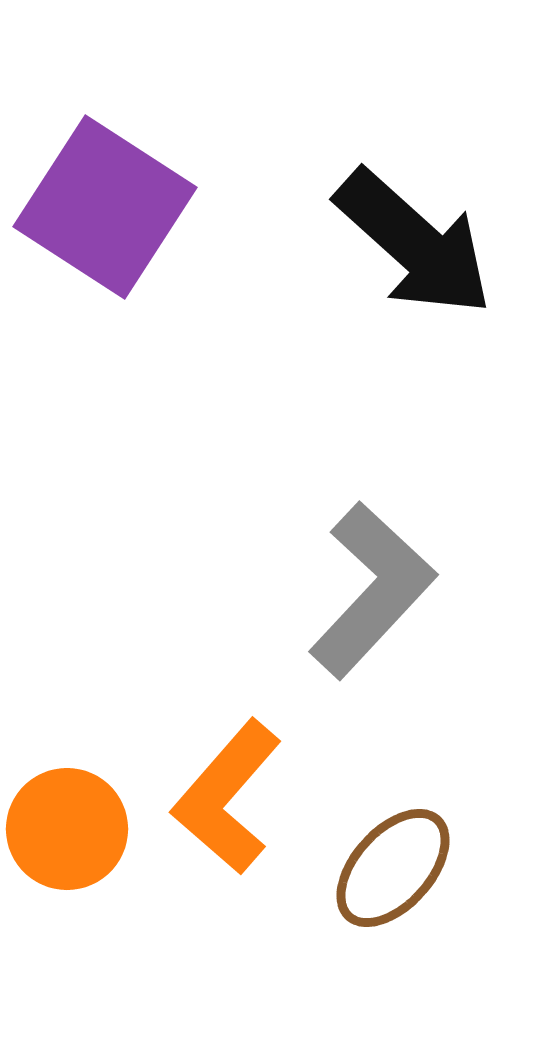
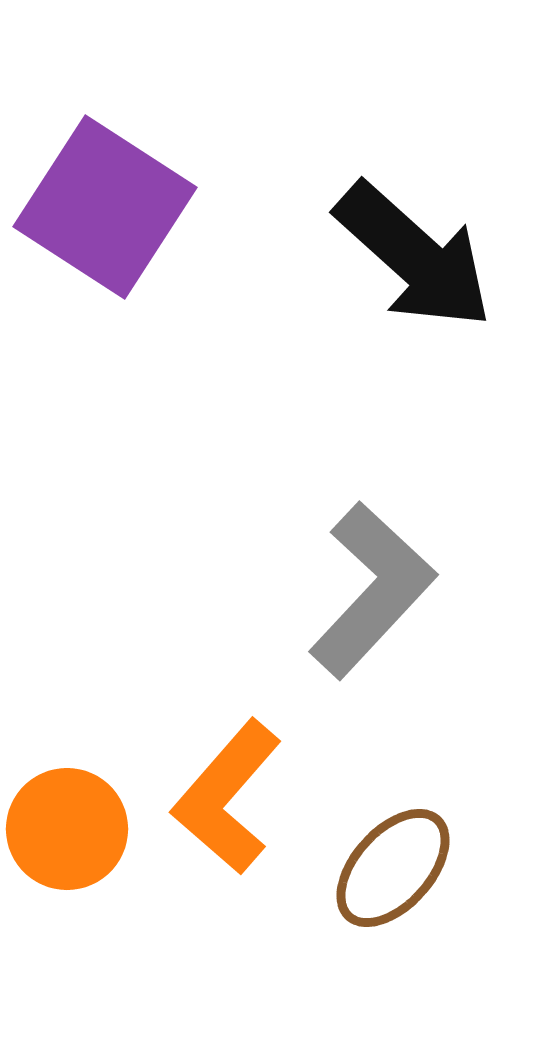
black arrow: moved 13 px down
